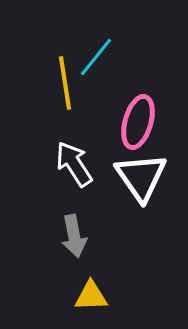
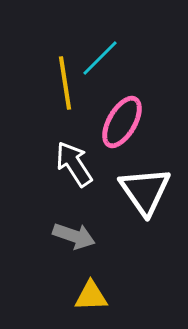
cyan line: moved 4 px right, 1 px down; rotated 6 degrees clockwise
pink ellipse: moved 16 px left; rotated 14 degrees clockwise
white triangle: moved 4 px right, 14 px down
gray arrow: rotated 60 degrees counterclockwise
